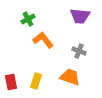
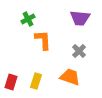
purple trapezoid: moved 2 px down
orange L-shape: rotated 35 degrees clockwise
gray cross: rotated 24 degrees clockwise
red rectangle: rotated 28 degrees clockwise
